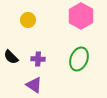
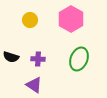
pink hexagon: moved 10 px left, 3 px down
yellow circle: moved 2 px right
black semicircle: rotated 28 degrees counterclockwise
